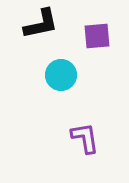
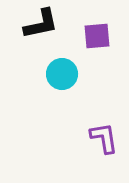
cyan circle: moved 1 px right, 1 px up
purple L-shape: moved 19 px right
